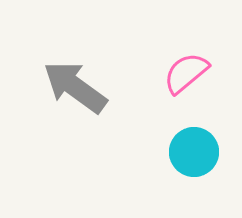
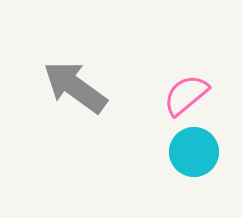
pink semicircle: moved 22 px down
